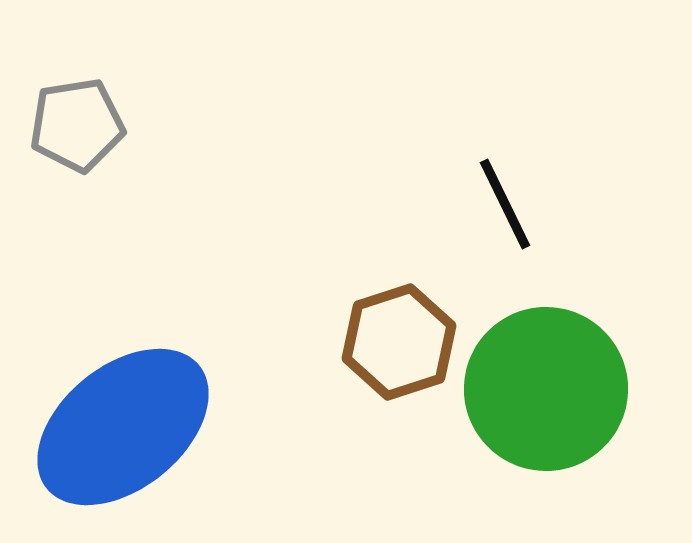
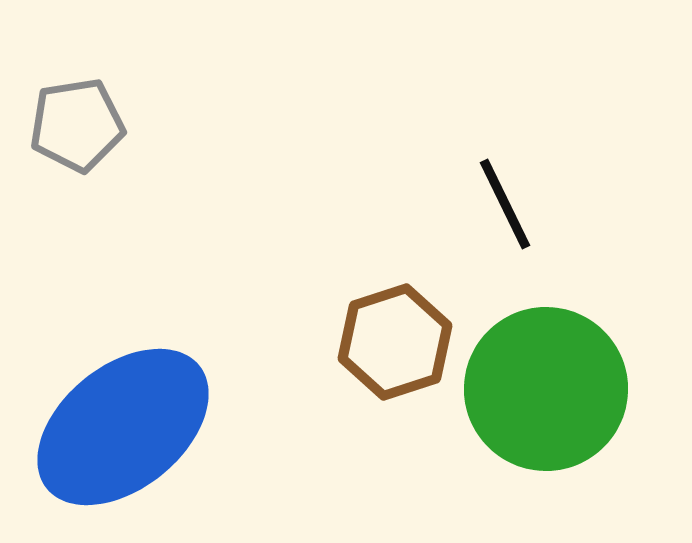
brown hexagon: moved 4 px left
